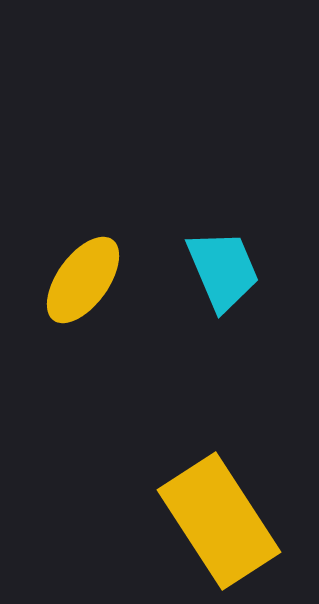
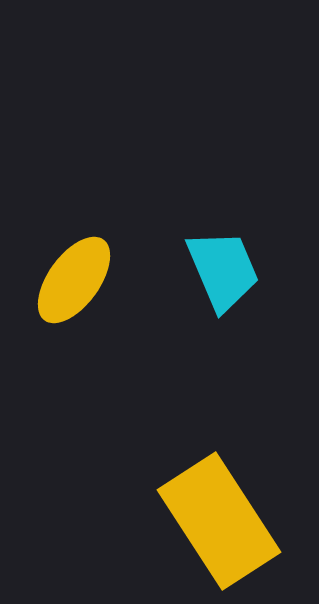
yellow ellipse: moved 9 px left
